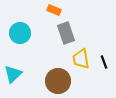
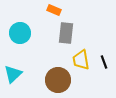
gray rectangle: rotated 25 degrees clockwise
yellow trapezoid: moved 1 px down
brown circle: moved 1 px up
